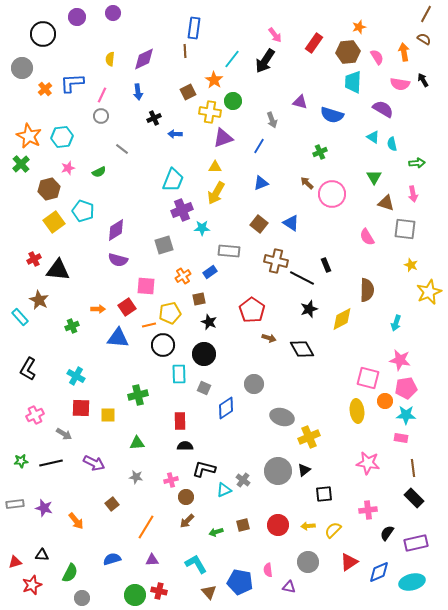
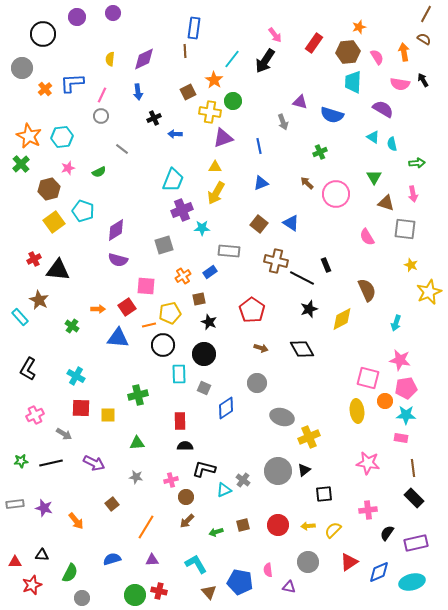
gray arrow at (272, 120): moved 11 px right, 2 px down
blue line at (259, 146): rotated 42 degrees counterclockwise
pink circle at (332, 194): moved 4 px right
brown semicircle at (367, 290): rotated 25 degrees counterclockwise
green cross at (72, 326): rotated 32 degrees counterclockwise
brown arrow at (269, 338): moved 8 px left, 10 px down
gray circle at (254, 384): moved 3 px right, 1 px up
red triangle at (15, 562): rotated 16 degrees clockwise
